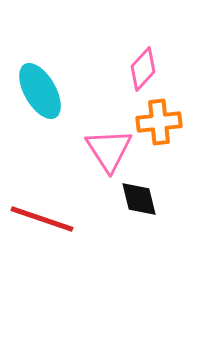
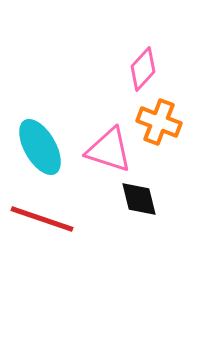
cyan ellipse: moved 56 px down
orange cross: rotated 27 degrees clockwise
pink triangle: rotated 39 degrees counterclockwise
